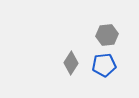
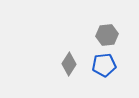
gray diamond: moved 2 px left, 1 px down
